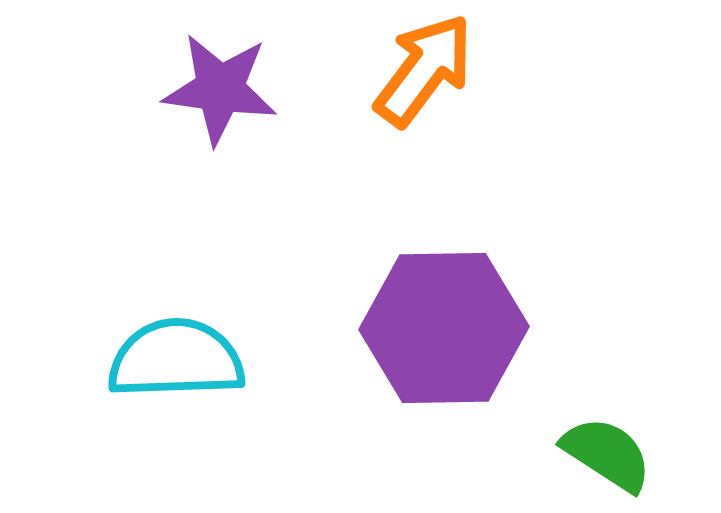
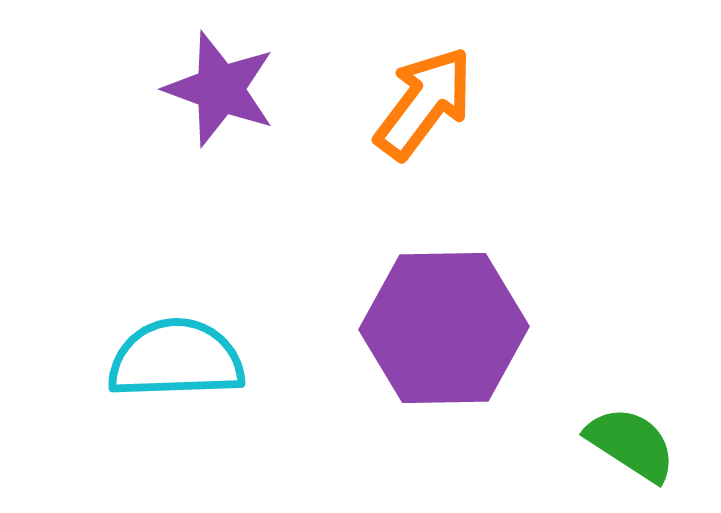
orange arrow: moved 33 px down
purple star: rotated 12 degrees clockwise
green semicircle: moved 24 px right, 10 px up
